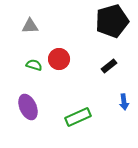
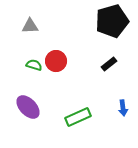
red circle: moved 3 px left, 2 px down
black rectangle: moved 2 px up
blue arrow: moved 1 px left, 6 px down
purple ellipse: rotated 20 degrees counterclockwise
